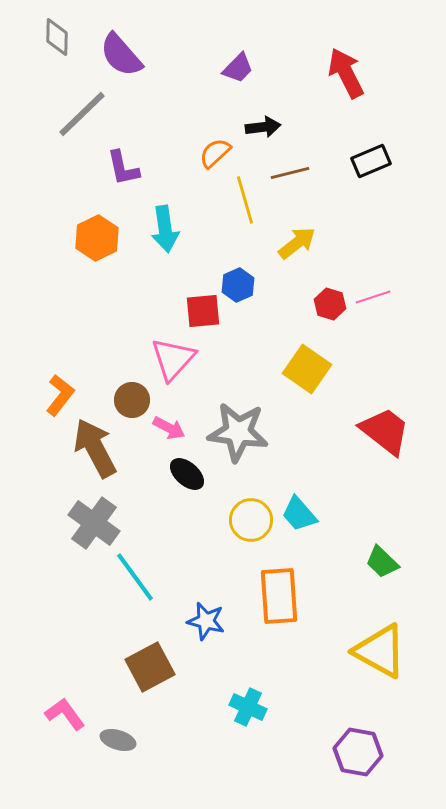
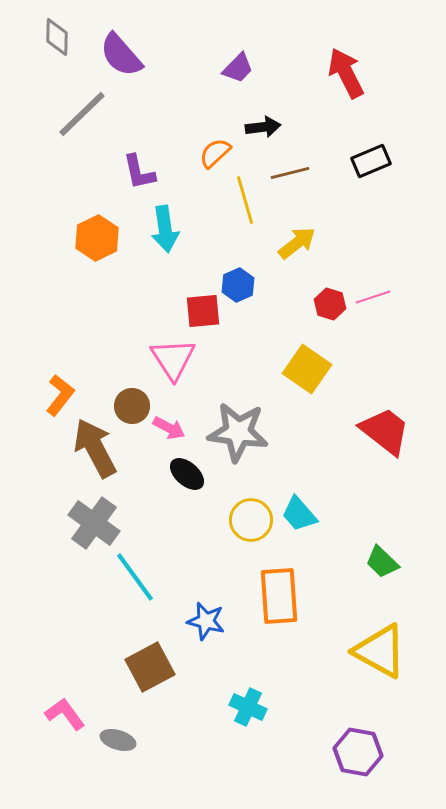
purple L-shape: moved 16 px right, 4 px down
pink triangle: rotated 15 degrees counterclockwise
brown circle: moved 6 px down
